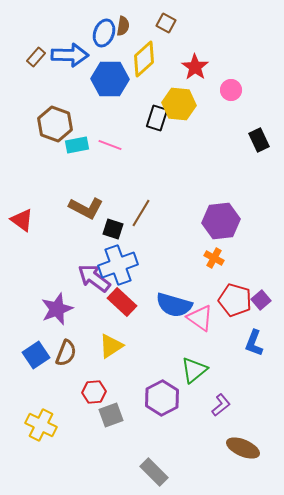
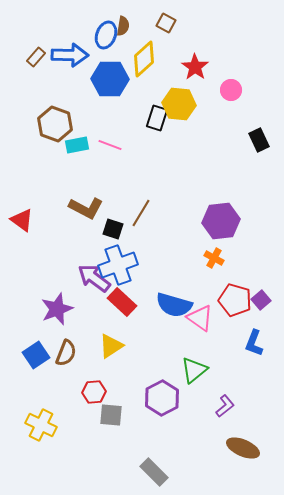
blue ellipse at (104, 33): moved 2 px right, 2 px down
purple L-shape at (221, 405): moved 4 px right, 1 px down
gray square at (111, 415): rotated 25 degrees clockwise
